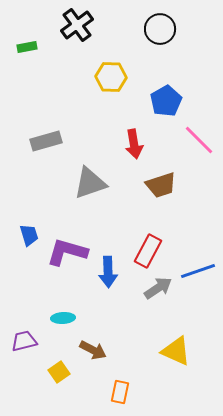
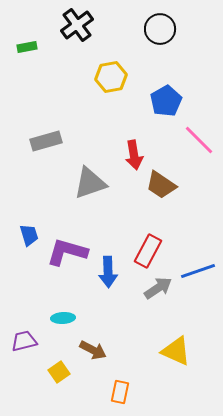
yellow hexagon: rotated 12 degrees counterclockwise
red arrow: moved 11 px down
brown trapezoid: rotated 52 degrees clockwise
